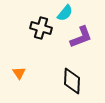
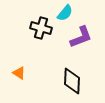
orange triangle: rotated 24 degrees counterclockwise
